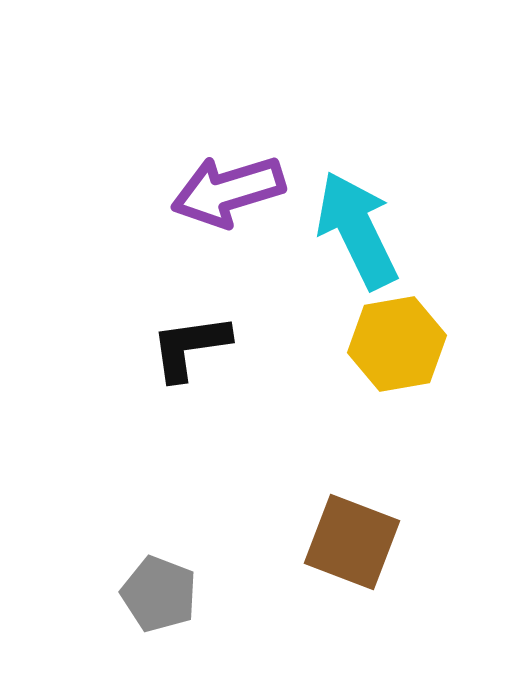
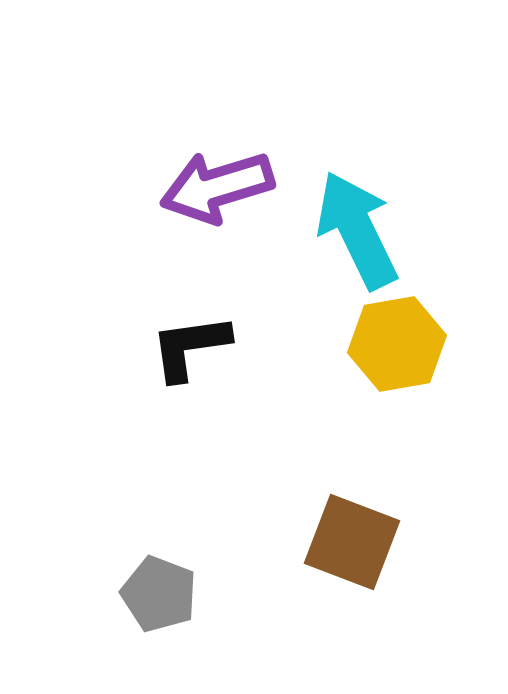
purple arrow: moved 11 px left, 4 px up
